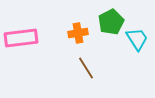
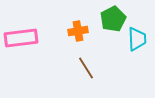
green pentagon: moved 2 px right, 3 px up
orange cross: moved 2 px up
cyan trapezoid: rotated 30 degrees clockwise
